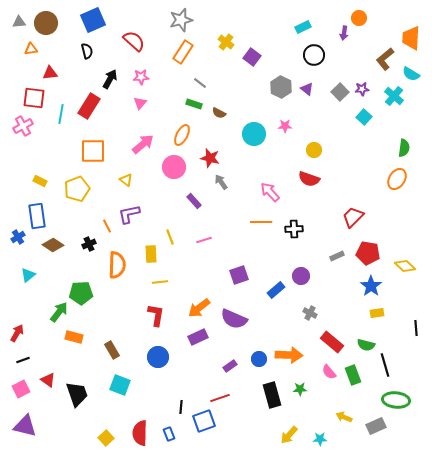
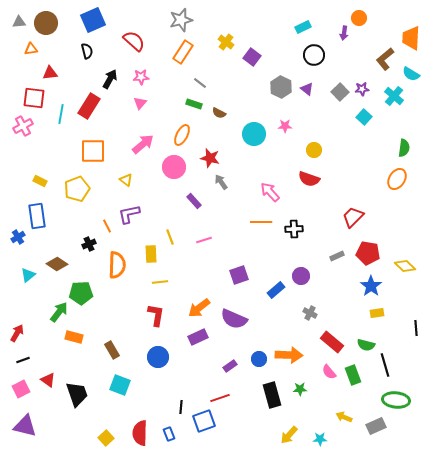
brown diamond at (53, 245): moved 4 px right, 19 px down
